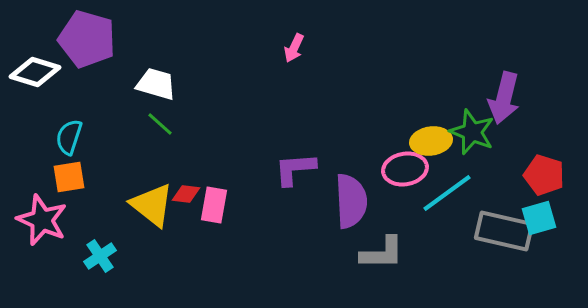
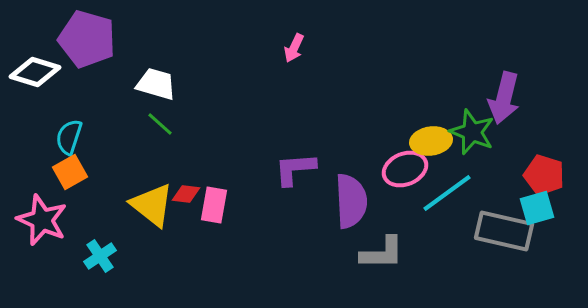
pink ellipse: rotated 12 degrees counterclockwise
orange square: moved 1 px right, 5 px up; rotated 20 degrees counterclockwise
cyan square: moved 2 px left, 10 px up
